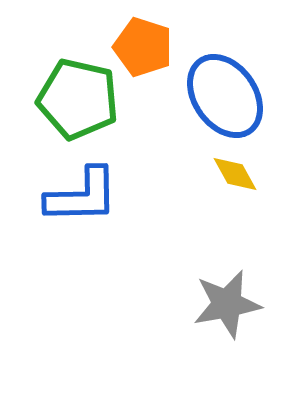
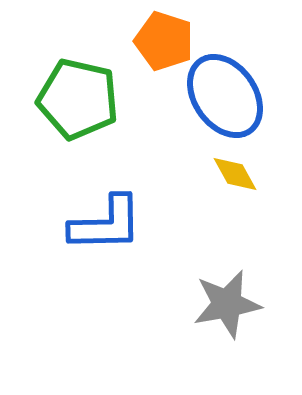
orange pentagon: moved 21 px right, 6 px up
blue L-shape: moved 24 px right, 28 px down
